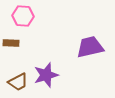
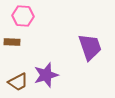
brown rectangle: moved 1 px right, 1 px up
purple trapezoid: rotated 84 degrees clockwise
